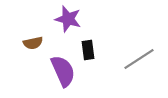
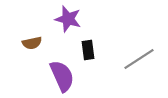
brown semicircle: moved 1 px left
purple semicircle: moved 1 px left, 5 px down
